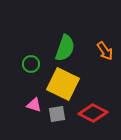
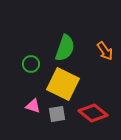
pink triangle: moved 1 px left, 1 px down
red diamond: rotated 12 degrees clockwise
